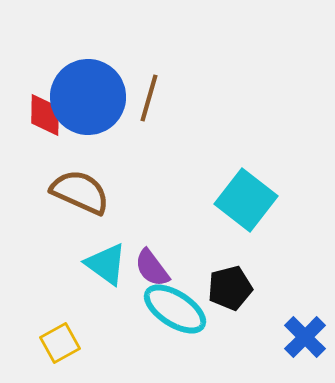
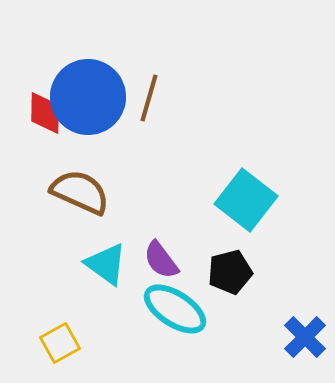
red diamond: moved 2 px up
purple semicircle: moved 9 px right, 8 px up
black pentagon: moved 16 px up
